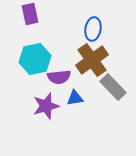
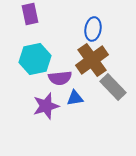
purple semicircle: moved 1 px right, 1 px down
